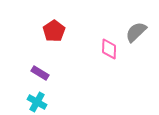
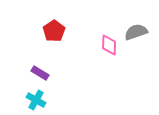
gray semicircle: rotated 25 degrees clockwise
pink diamond: moved 4 px up
cyan cross: moved 1 px left, 2 px up
